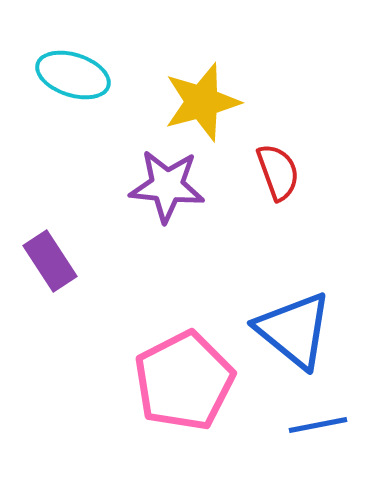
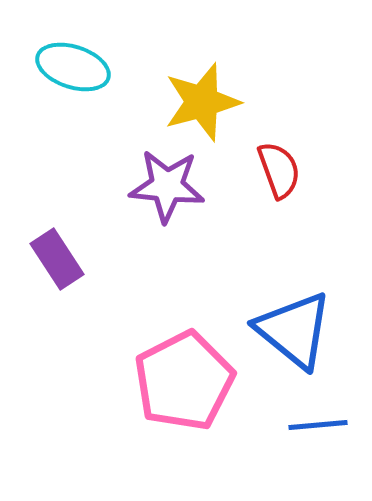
cyan ellipse: moved 8 px up
red semicircle: moved 1 px right, 2 px up
purple rectangle: moved 7 px right, 2 px up
blue line: rotated 6 degrees clockwise
